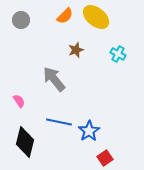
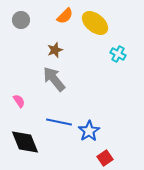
yellow ellipse: moved 1 px left, 6 px down
brown star: moved 21 px left
black diamond: rotated 36 degrees counterclockwise
